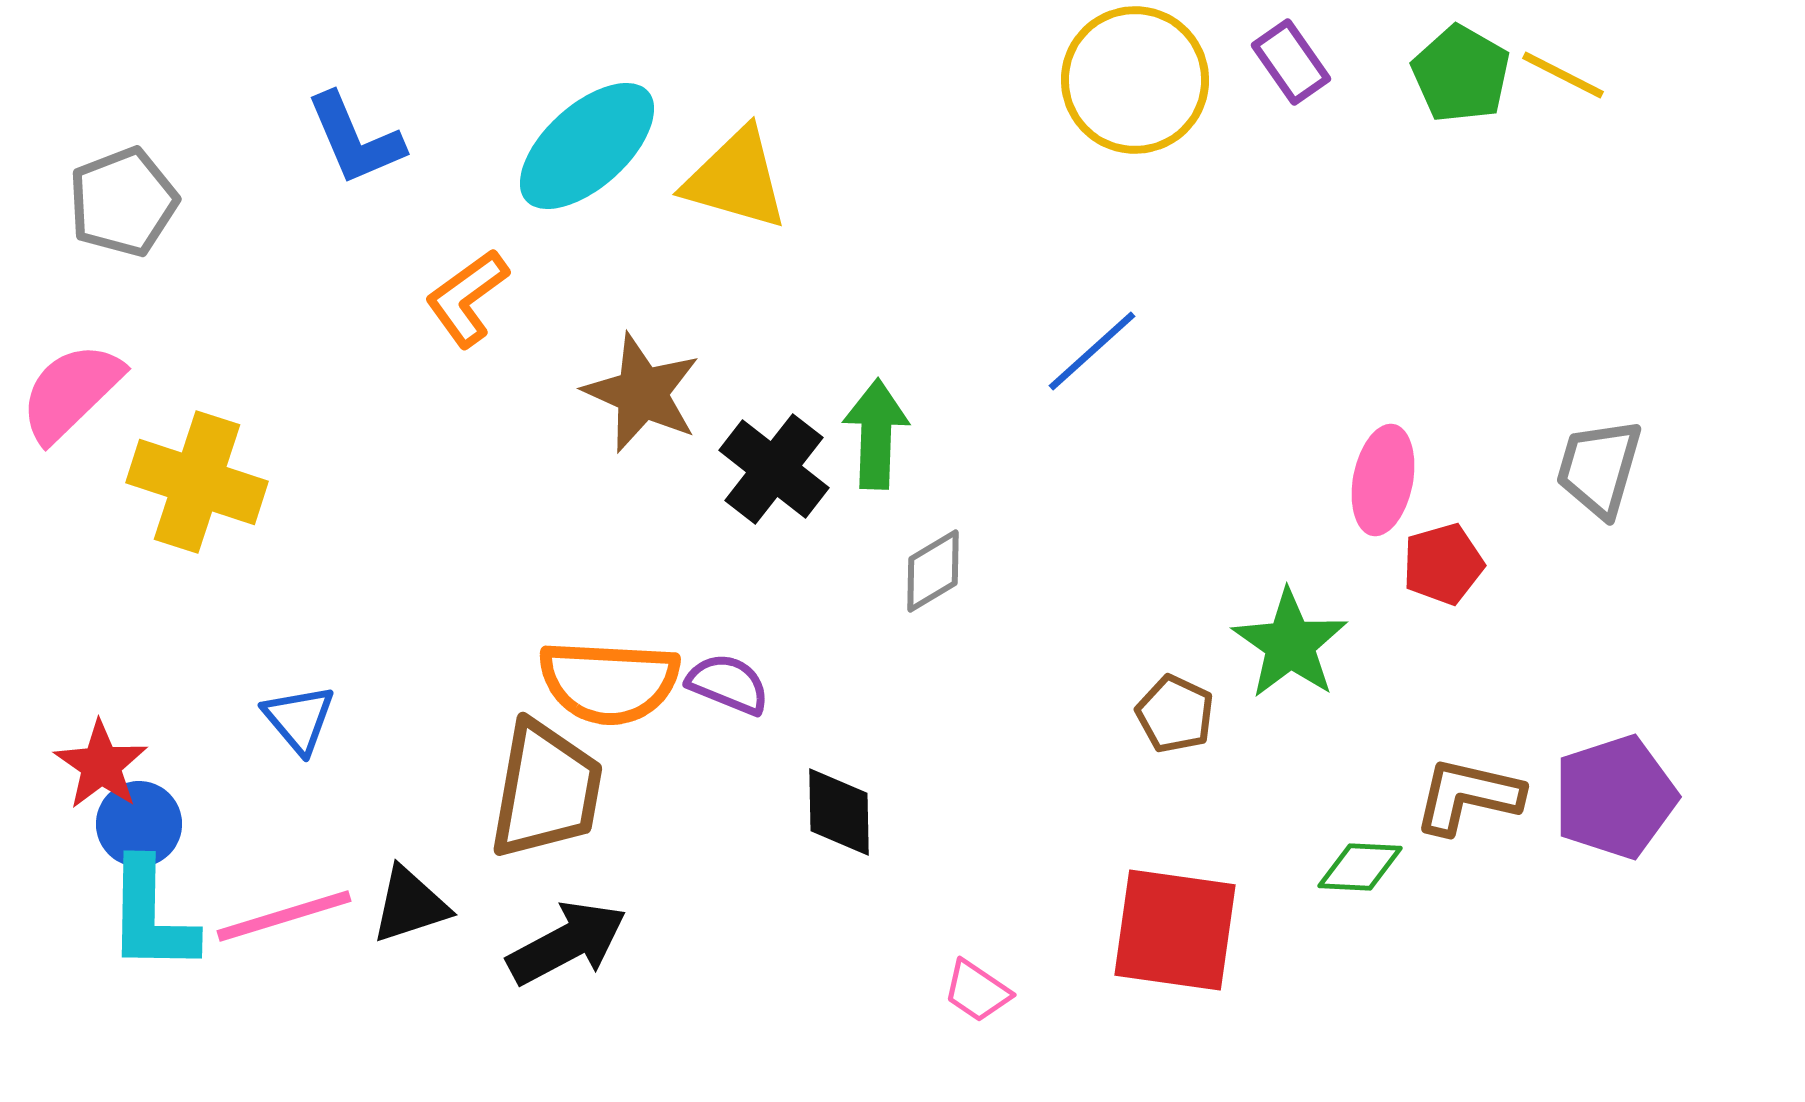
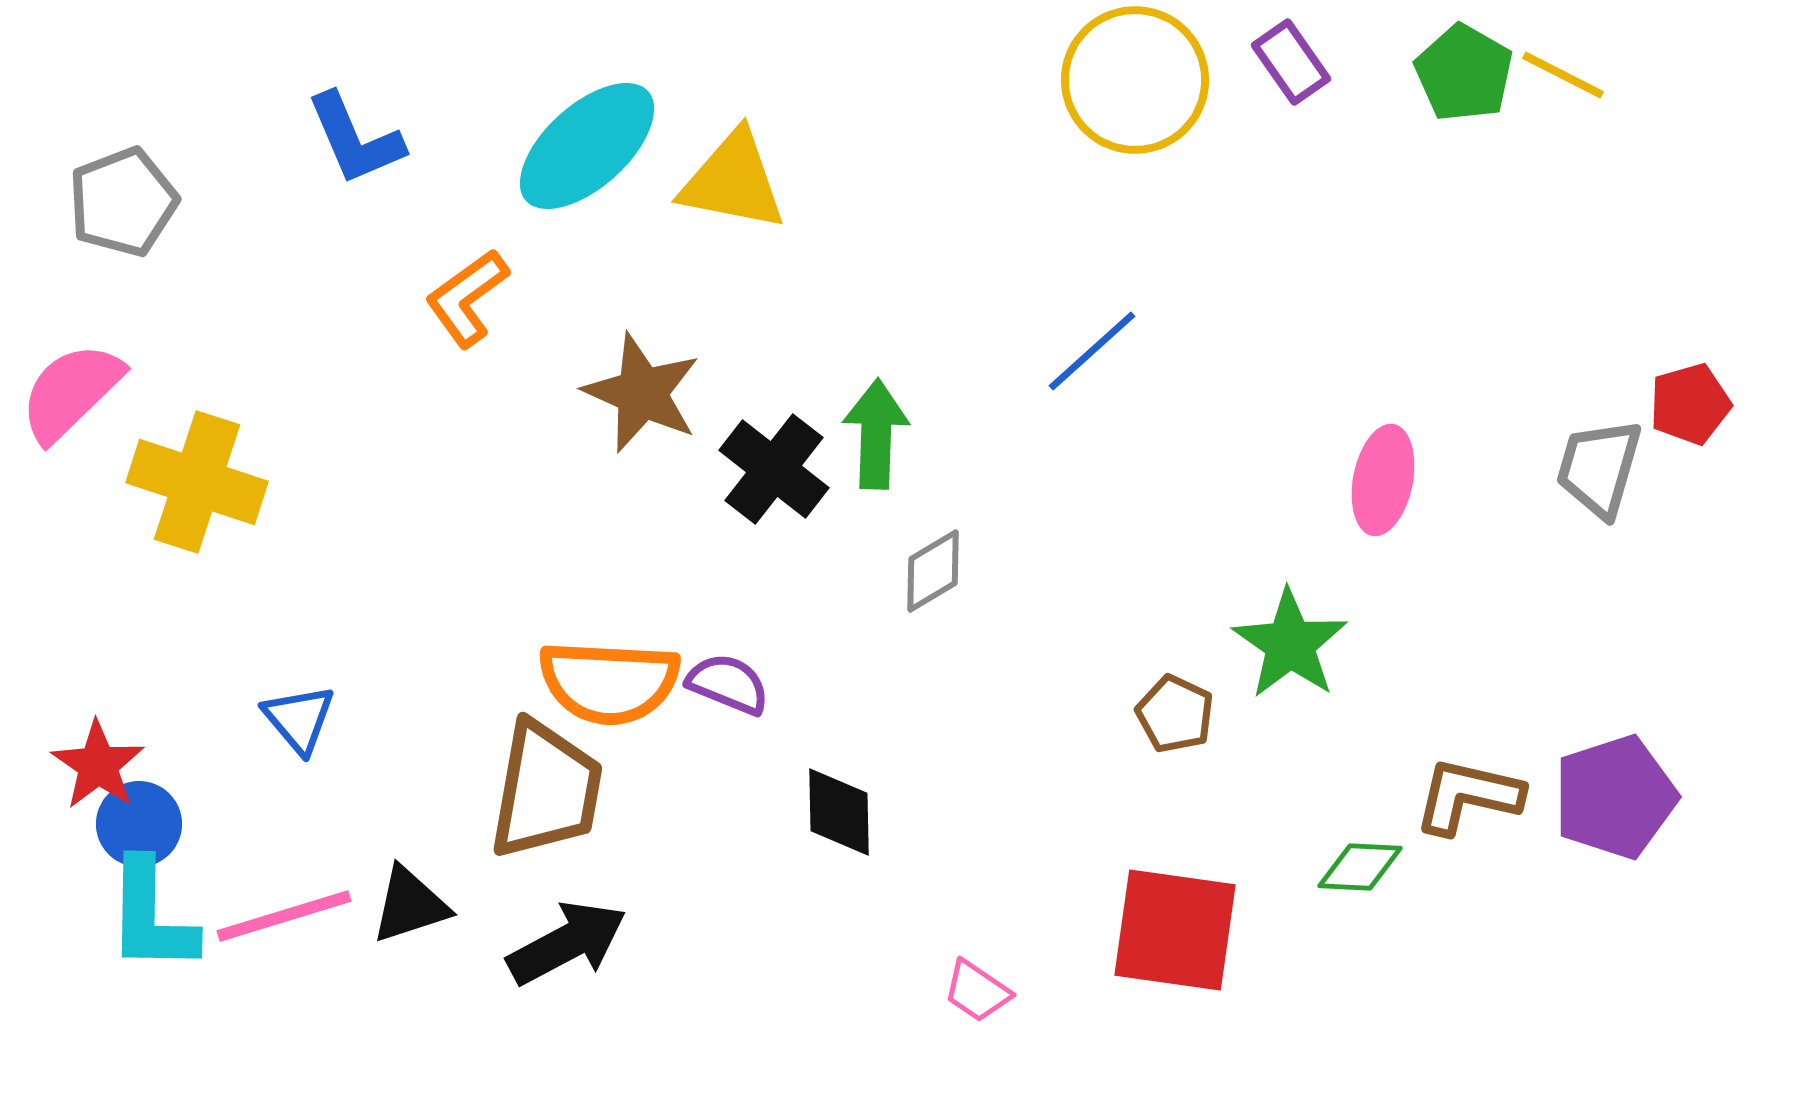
green pentagon: moved 3 px right, 1 px up
yellow triangle: moved 3 px left, 2 px down; rotated 5 degrees counterclockwise
red pentagon: moved 247 px right, 160 px up
red star: moved 3 px left
